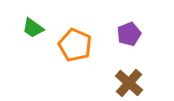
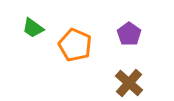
purple pentagon: rotated 15 degrees counterclockwise
